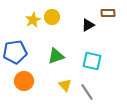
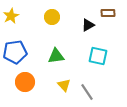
yellow star: moved 22 px left, 4 px up
green triangle: rotated 12 degrees clockwise
cyan square: moved 6 px right, 5 px up
orange circle: moved 1 px right, 1 px down
yellow triangle: moved 1 px left
